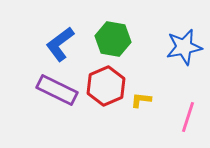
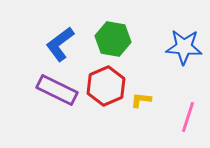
blue star: rotated 15 degrees clockwise
